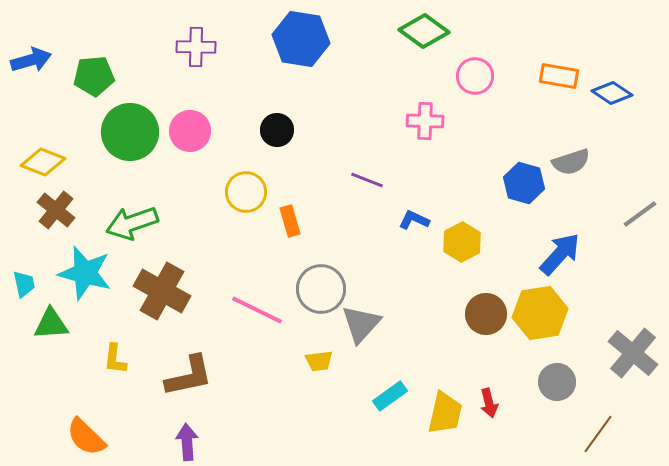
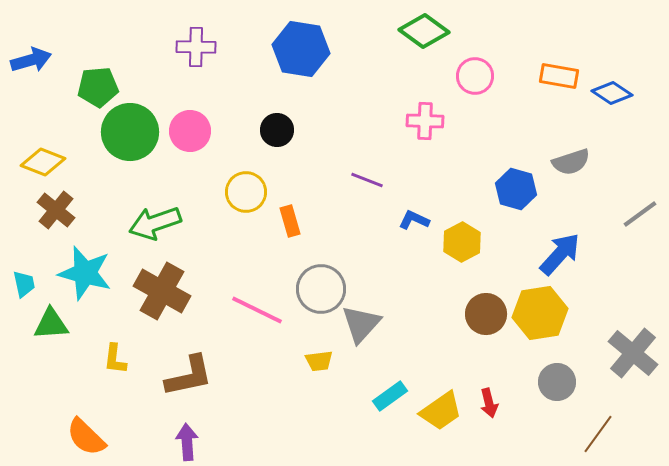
blue hexagon at (301, 39): moved 10 px down
green pentagon at (94, 76): moved 4 px right, 11 px down
blue hexagon at (524, 183): moved 8 px left, 6 px down
green arrow at (132, 223): moved 23 px right
yellow trapezoid at (445, 413): moved 4 px left, 2 px up; rotated 42 degrees clockwise
